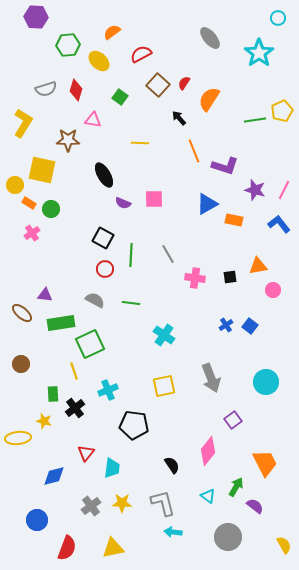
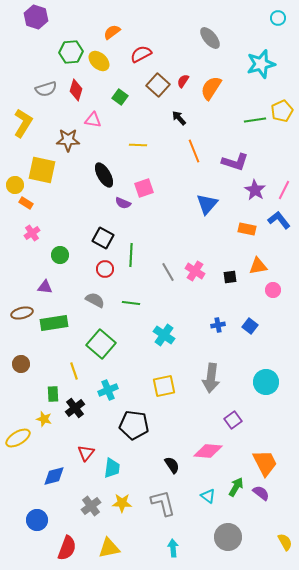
purple hexagon at (36, 17): rotated 15 degrees clockwise
green hexagon at (68, 45): moved 3 px right, 7 px down
cyan star at (259, 53): moved 2 px right, 11 px down; rotated 20 degrees clockwise
red semicircle at (184, 83): moved 1 px left, 2 px up
orange semicircle at (209, 99): moved 2 px right, 11 px up
yellow line at (140, 143): moved 2 px left, 2 px down
purple L-shape at (225, 166): moved 10 px right, 4 px up
purple star at (255, 190): rotated 15 degrees clockwise
pink square at (154, 199): moved 10 px left, 11 px up; rotated 18 degrees counterclockwise
orange rectangle at (29, 203): moved 3 px left
blue triangle at (207, 204): rotated 20 degrees counterclockwise
green circle at (51, 209): moved 9 px right, 46 px down
orange rectangle at (234, 220): moved 13 px right, 9 px down
blue L-shape at (279, 224): moved 4 px up
gray line at (168, 254): moved 18 px down
pink cross at (195, 278): moved 7 px up; rotated 24 degrees clockwise
purple triangle at (45, 295): moved 8 px up
brown ellipse at (22, 313): rotated 55 degrees counterclockwise
green rectangle at (61, 323): moved 7 px left
blue cross at (226, 325): moved 8 px left; rotated 24 degrees clockwise
green square at (90, 344): moved 11 px right; rotated 24 degrees counterclockwise
gray arrow at (211, 378): rotated 28 degrees clockwise
yellow star at (44, 421): moved 2 px up
yellow ellipse at (18, 438): rotated 25 degrees counterclockwise
pink diamond at (208, 451): rotated 56 degrees clockwise
purple semicircle at (255, 506): moved 6 px right, 13 px up
cyan arrow at (173, 532): moved 16 px down; rotated 78 degrees clockwise
yellow semicircle at (284, 545): moved 1 px right, 3 px up
yellow triangle at (113, 548): moved 4 px left
